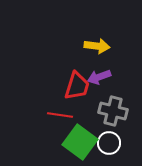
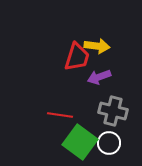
red trapezoid: moved 29 px up
